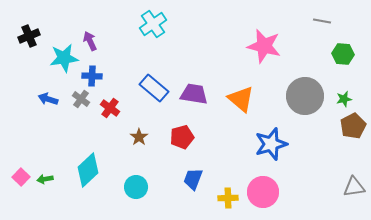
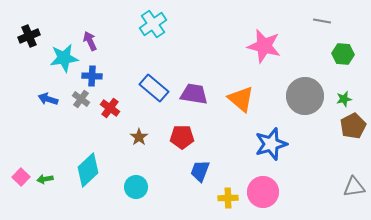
red pentagon: rotated 15 degrees clockwise
blue trapezoid: moved 7 px right, 8 px up
